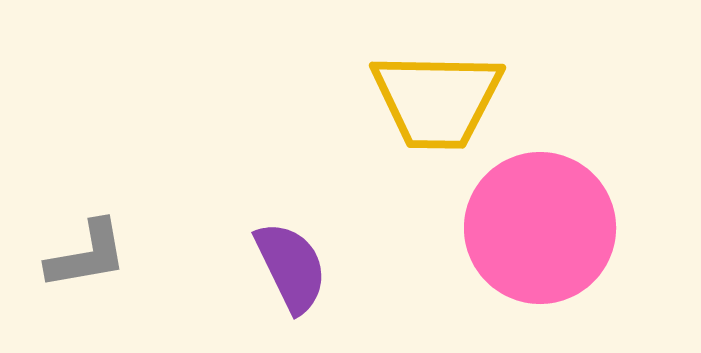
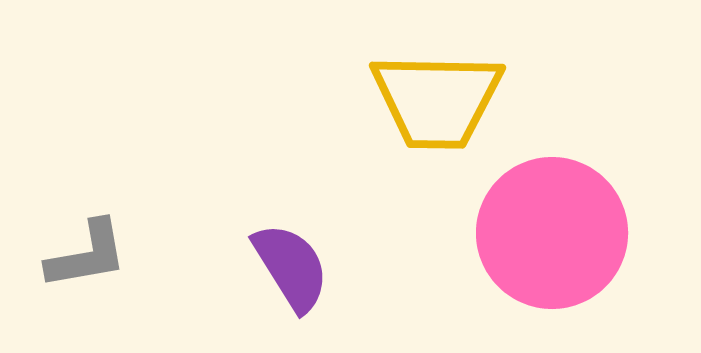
pink circle: moved 12 px right, 5 px down
purple semicircle: rotated 6 degrees counterclockwise
